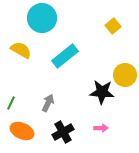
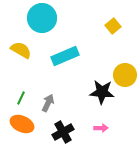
cyan rectangle: rotated 16 degrees clockwise
green line: moved 10 px right, 5 px up
orange ellipse: moved 7 px up
